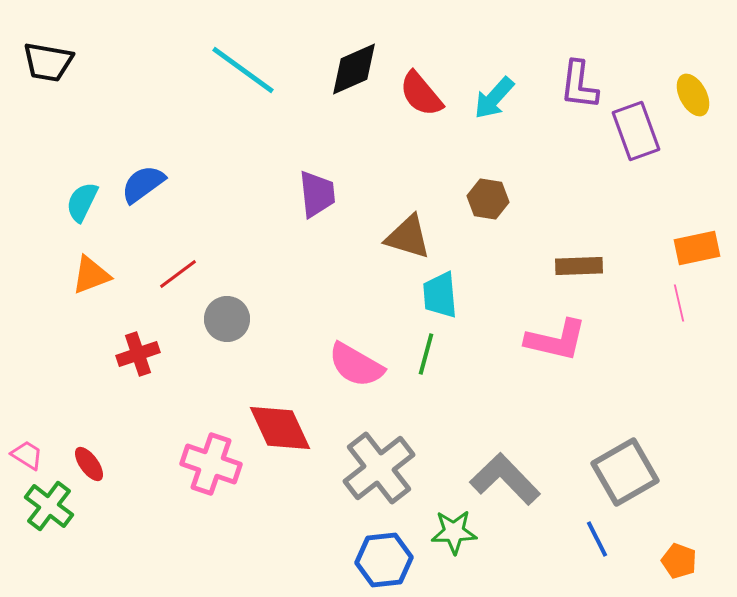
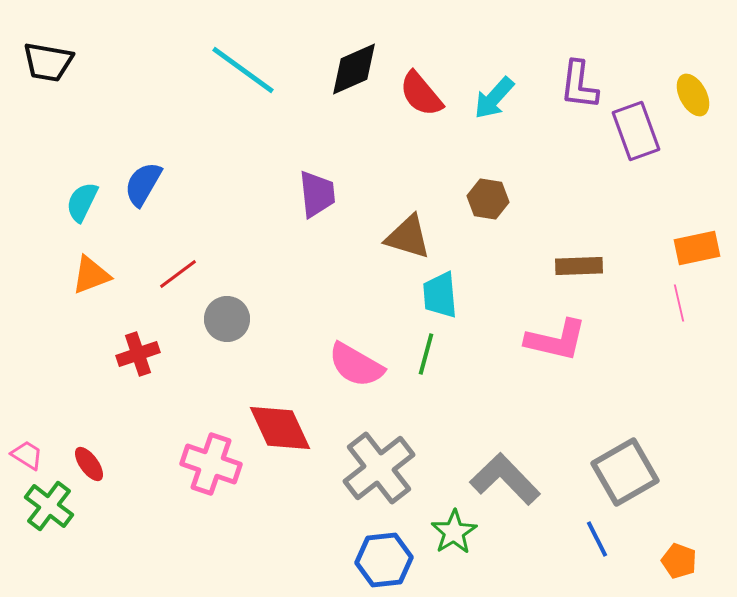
blue semicircle: rotated 24 degrees counterclockwise
green star: rotated 30 degrees counterclockwise
